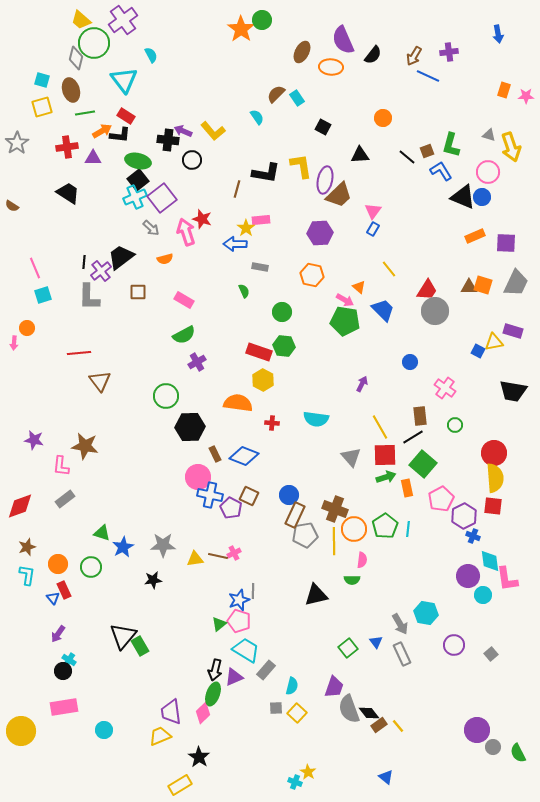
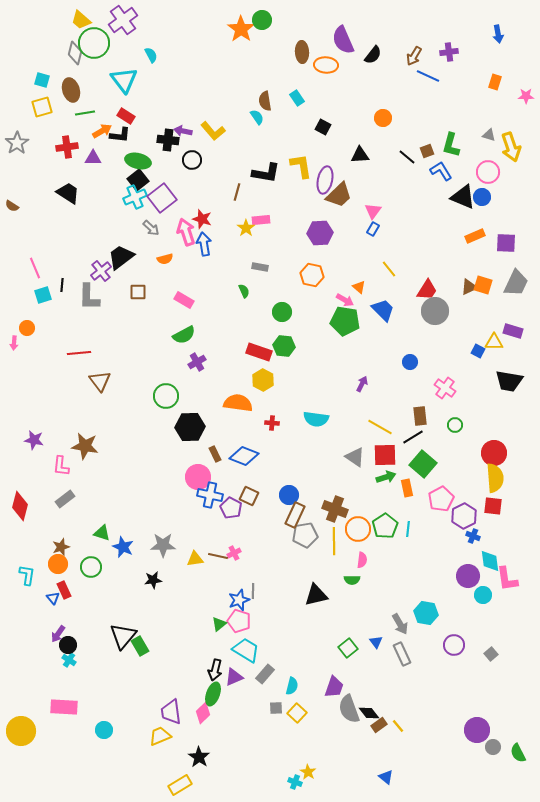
brown ellipse at (302, 52): rotated 30 degrees counterclockwise
gray diamond at (76, 58): moved 1 px left, 5 px up
orange ellipse at (331, 67): moved 5 px left, 2 px up
orange rectangle at (504, 90): moved 9 px left, 8 px up
brown semicircle at (276, 94): moved 11 px left, 7 px down; rotated 54 degrees counterclockwise
purple arrow at (183, 131): rotated 12 degrees counterclockwise
brown line at (237, 189): moved 3 px down
blue arrow at (235, 244): moved 31 px left; rotated 80 degrees clockwise
black line at (84, 262): moved 22 px left, 23 px down
brown triangle at (469, 287): rotated 24 degrees counterclockwise
yellow triangle at (494, 342): rotated 12 degrees clockwise
black trapezoid at (513, 391): moved 4 px left, 10 px up
yellow line at (380, 427): rotated 30 degrees counterclockwise
gray triangle at (351, 457): moved 4 px right; rotated 15 degrees counterclockwise
red diamond at (20, 506): rotated 56 degrees counterclockwise
orange circle at (354, 529): moved 4 px right
brown star at (27, 547): moved 34 px right
blue star at (123, 547): rotated 20 degrees counterclockwise
gray rectangle at (266, 670): moved 1 px left, 4 px down
black circle at (63, 671): moved 5 px right, 26 px up
pink rectangle at (64, 707): rotated 12 degrees clockwise
